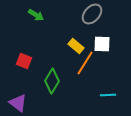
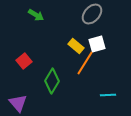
white square: moved 5 px left; rotated 18 degrees counterclockwise
red square: rotated 28 degrees clockwise
purple triangle: rotated 12 degrees clockwise
